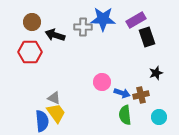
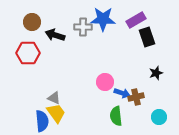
red hexagon: moved 2 px left, 1 px down
pink circle: moved 3 px right
brown cross: moved 5 px left, 2 px down
green semicircle: moved 9 px left, 1 px down
